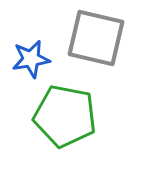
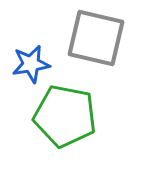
blue star: moved 5 px down
